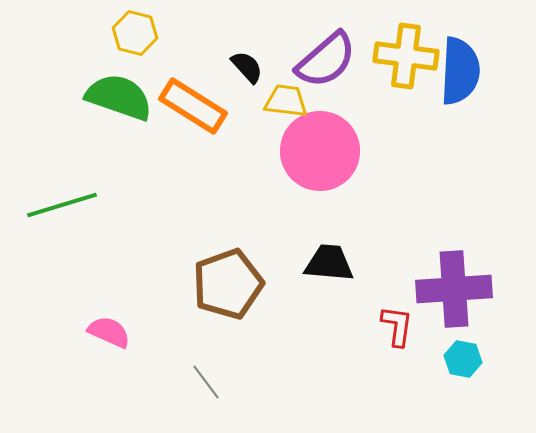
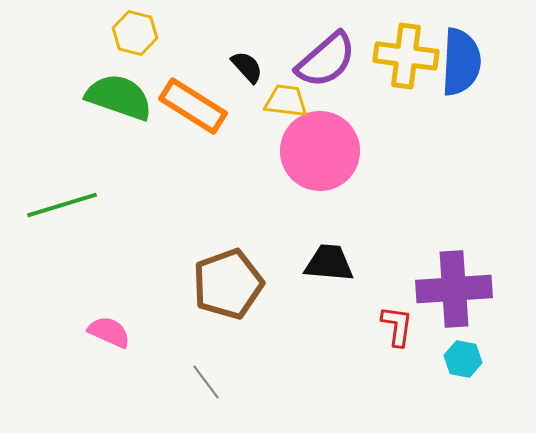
blue semicircle: moved 1 px right, 9 px up
